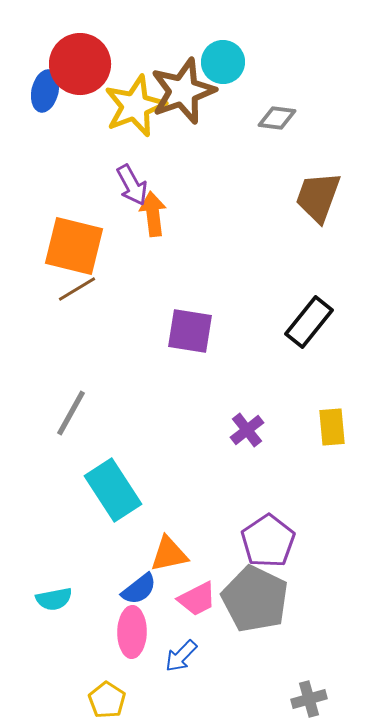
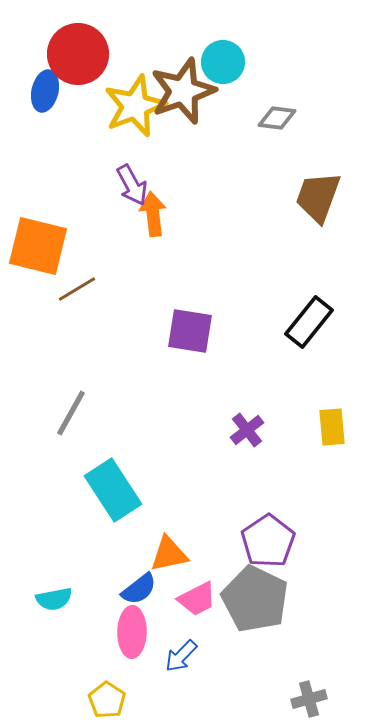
red circle: moved 2 px left, 10 px up
orange square: moved 36 px left
